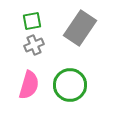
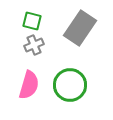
green square: rotated 24 degrees clockwise
